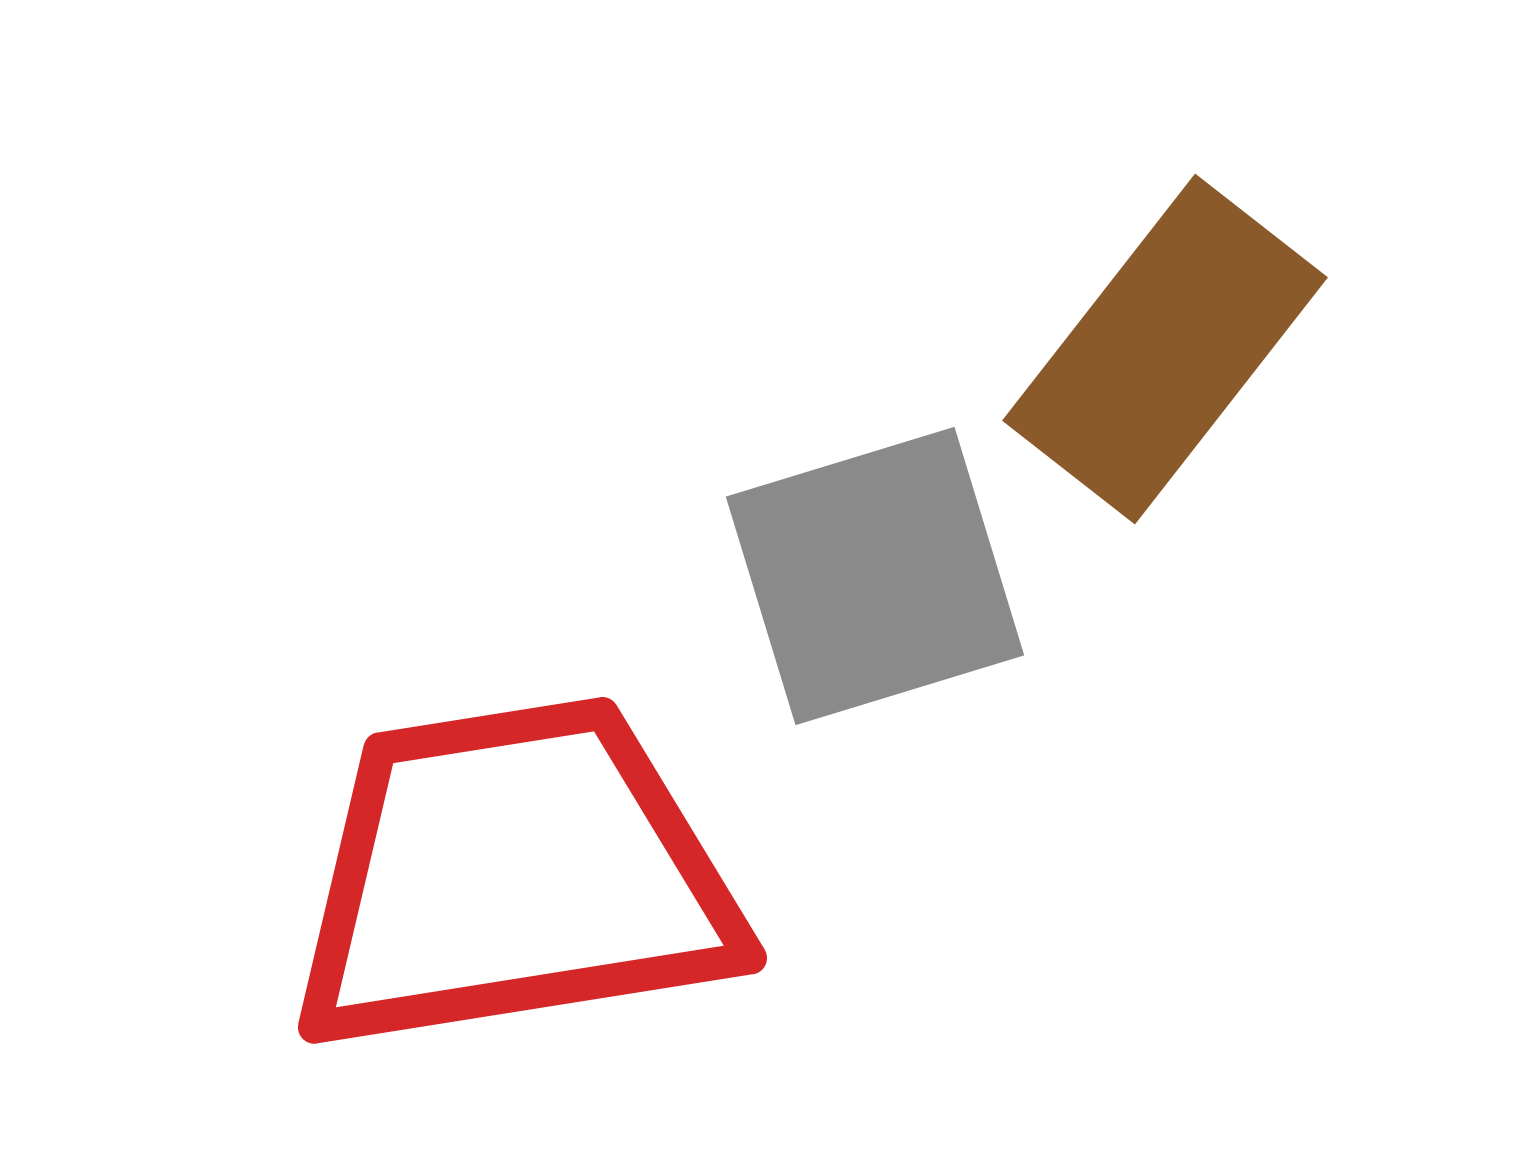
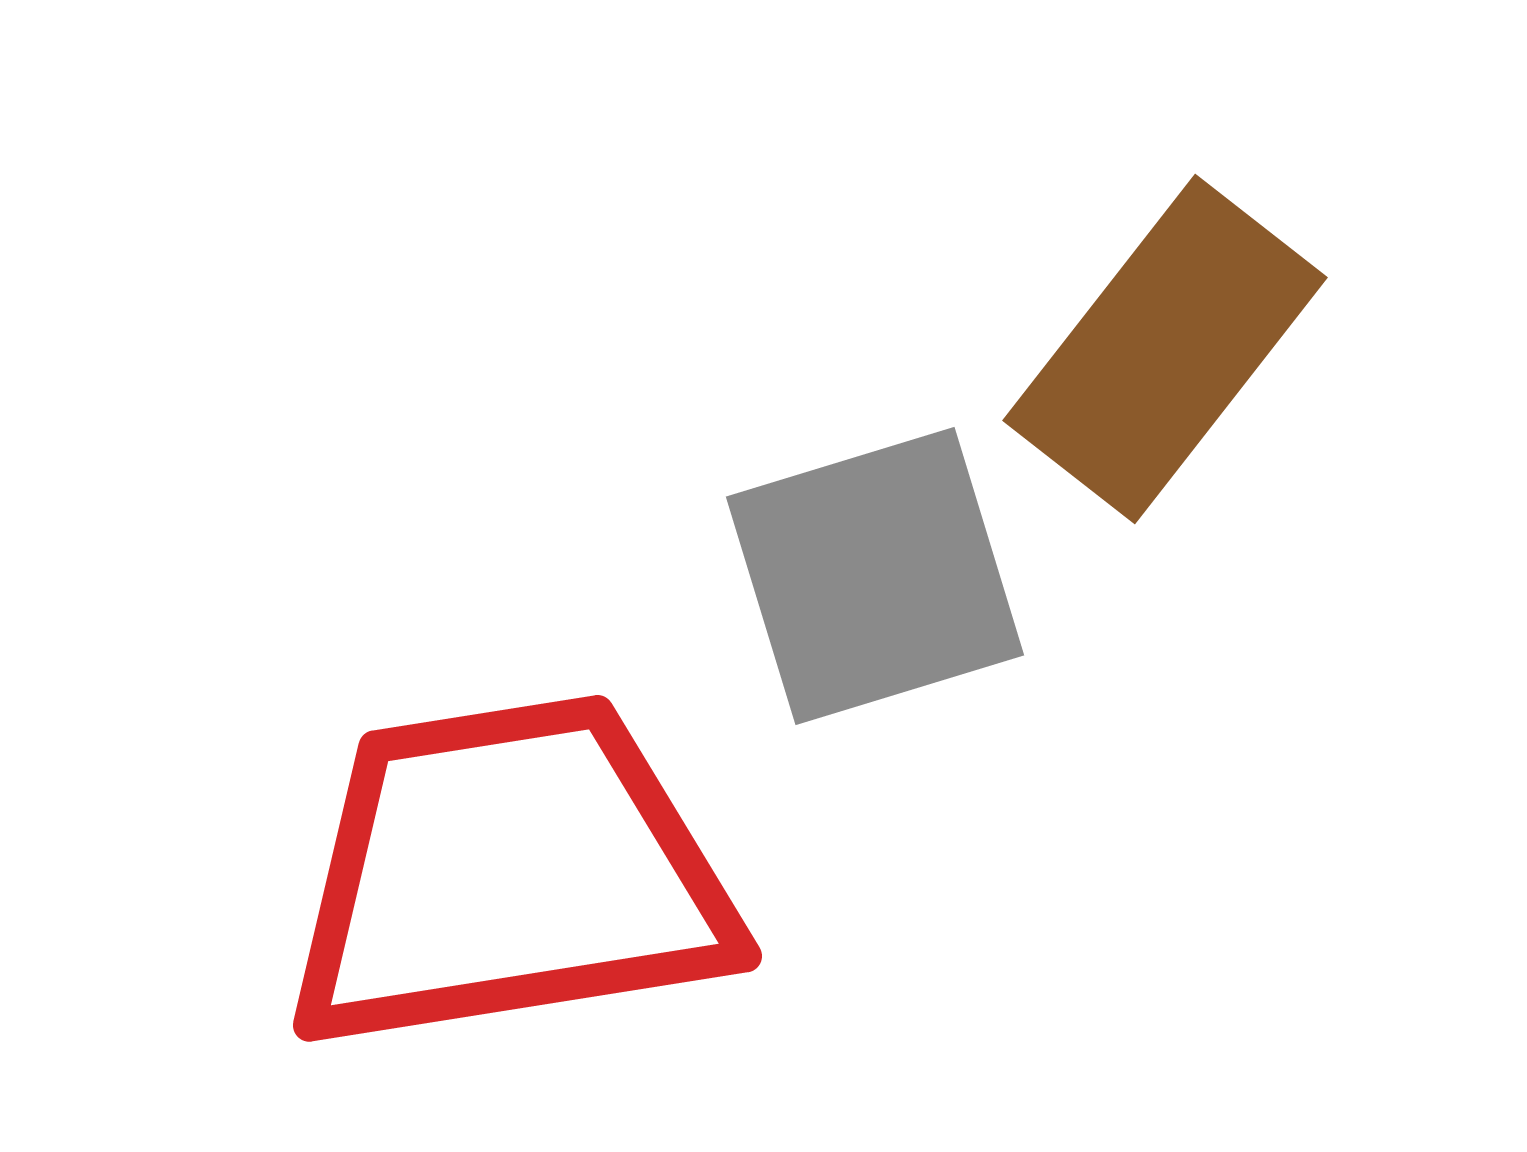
red trapezoid: moved 5 px left, 2 px up
